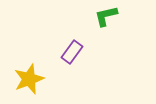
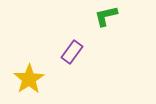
yellow star: rotated 12 degrees counterclockwise
